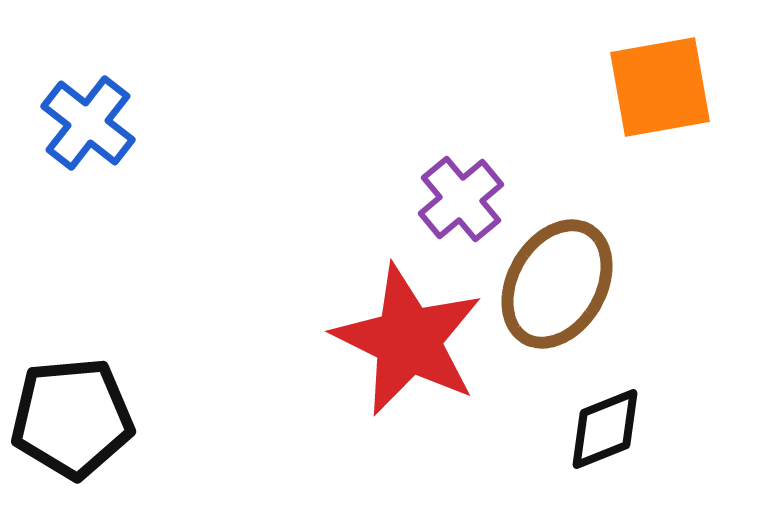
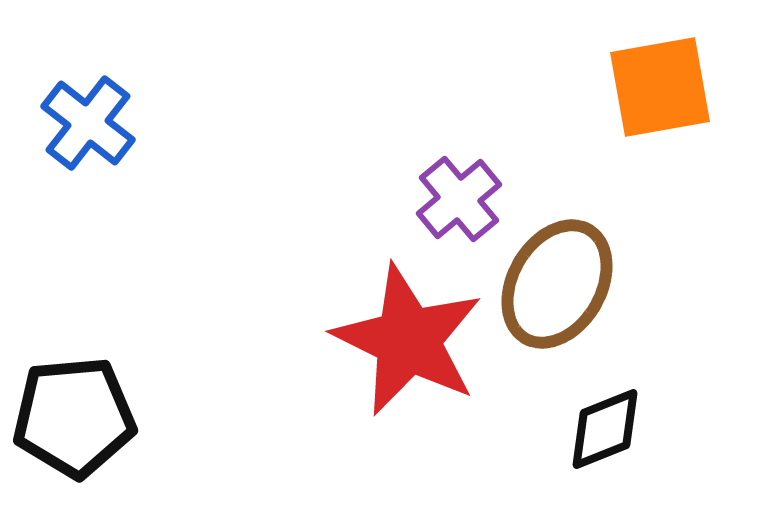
purple cross: moved 2 px left
black pentagon: moved 2 px right, 1 px up
